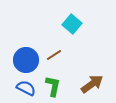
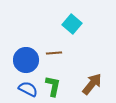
brown line: moved 2 px up; rotated 28 degrees clockwise
brown arrow: rotated 15 degrees counterclockwise
blue semicircle: moved 2 px right, 1 px down
